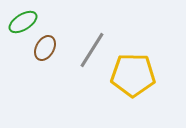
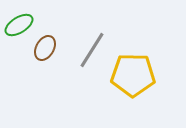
green ellipse: moved 4 px left, 3 px down
